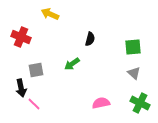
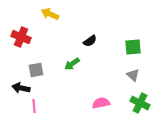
black semicircle: moved 2 px down; rotated 40 degrees clockwise
gray triangle: moved 1 px left, 2 px down
black arrow: rotated 114 degrees clockwise
pink line: moved 2 px down; rotated 40 degrees clockwise
